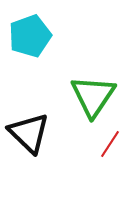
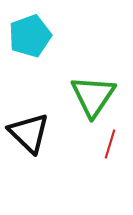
red line: rotated 16 degrees counterclockwise
